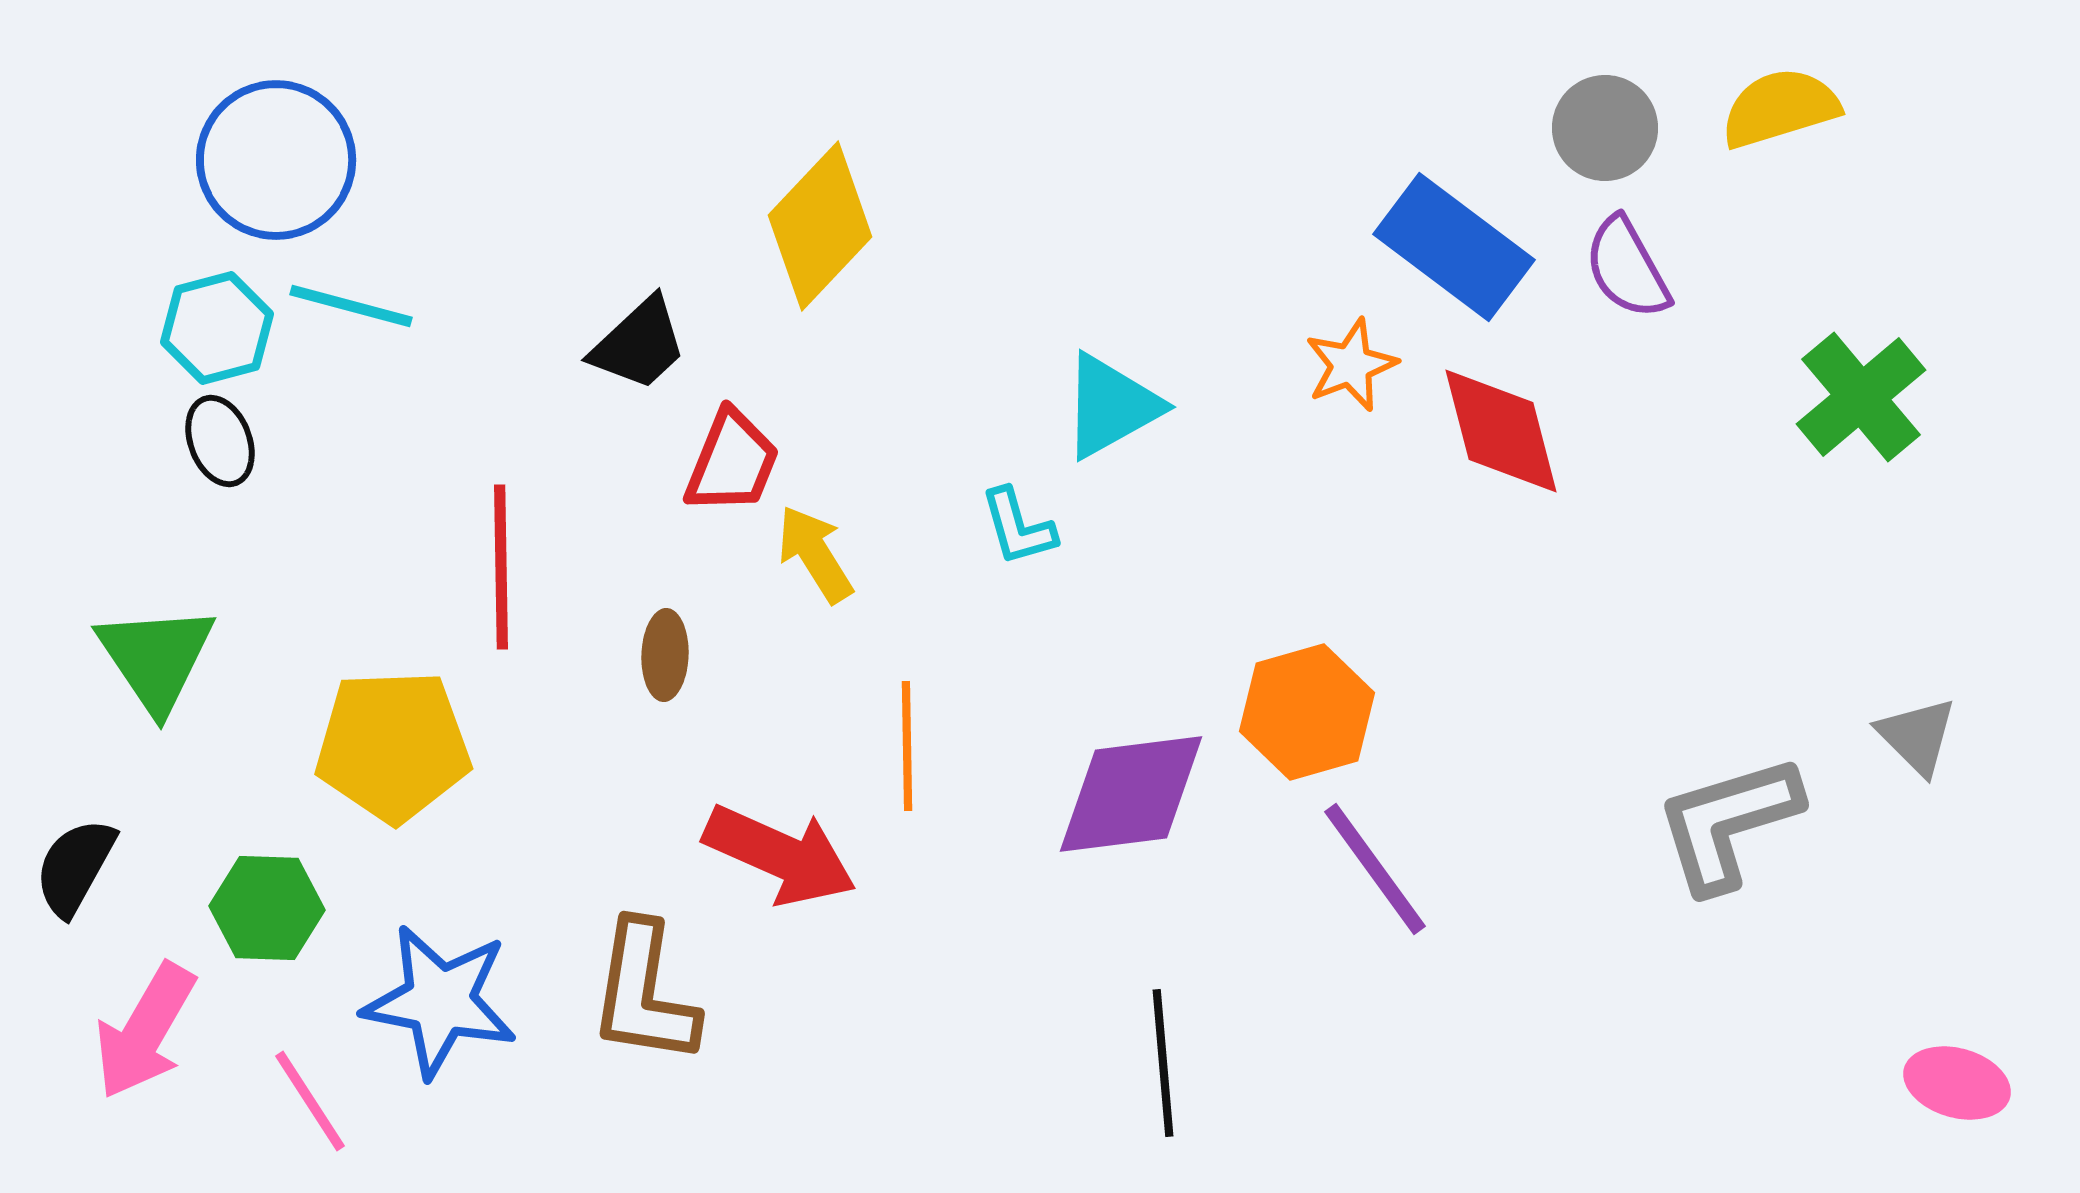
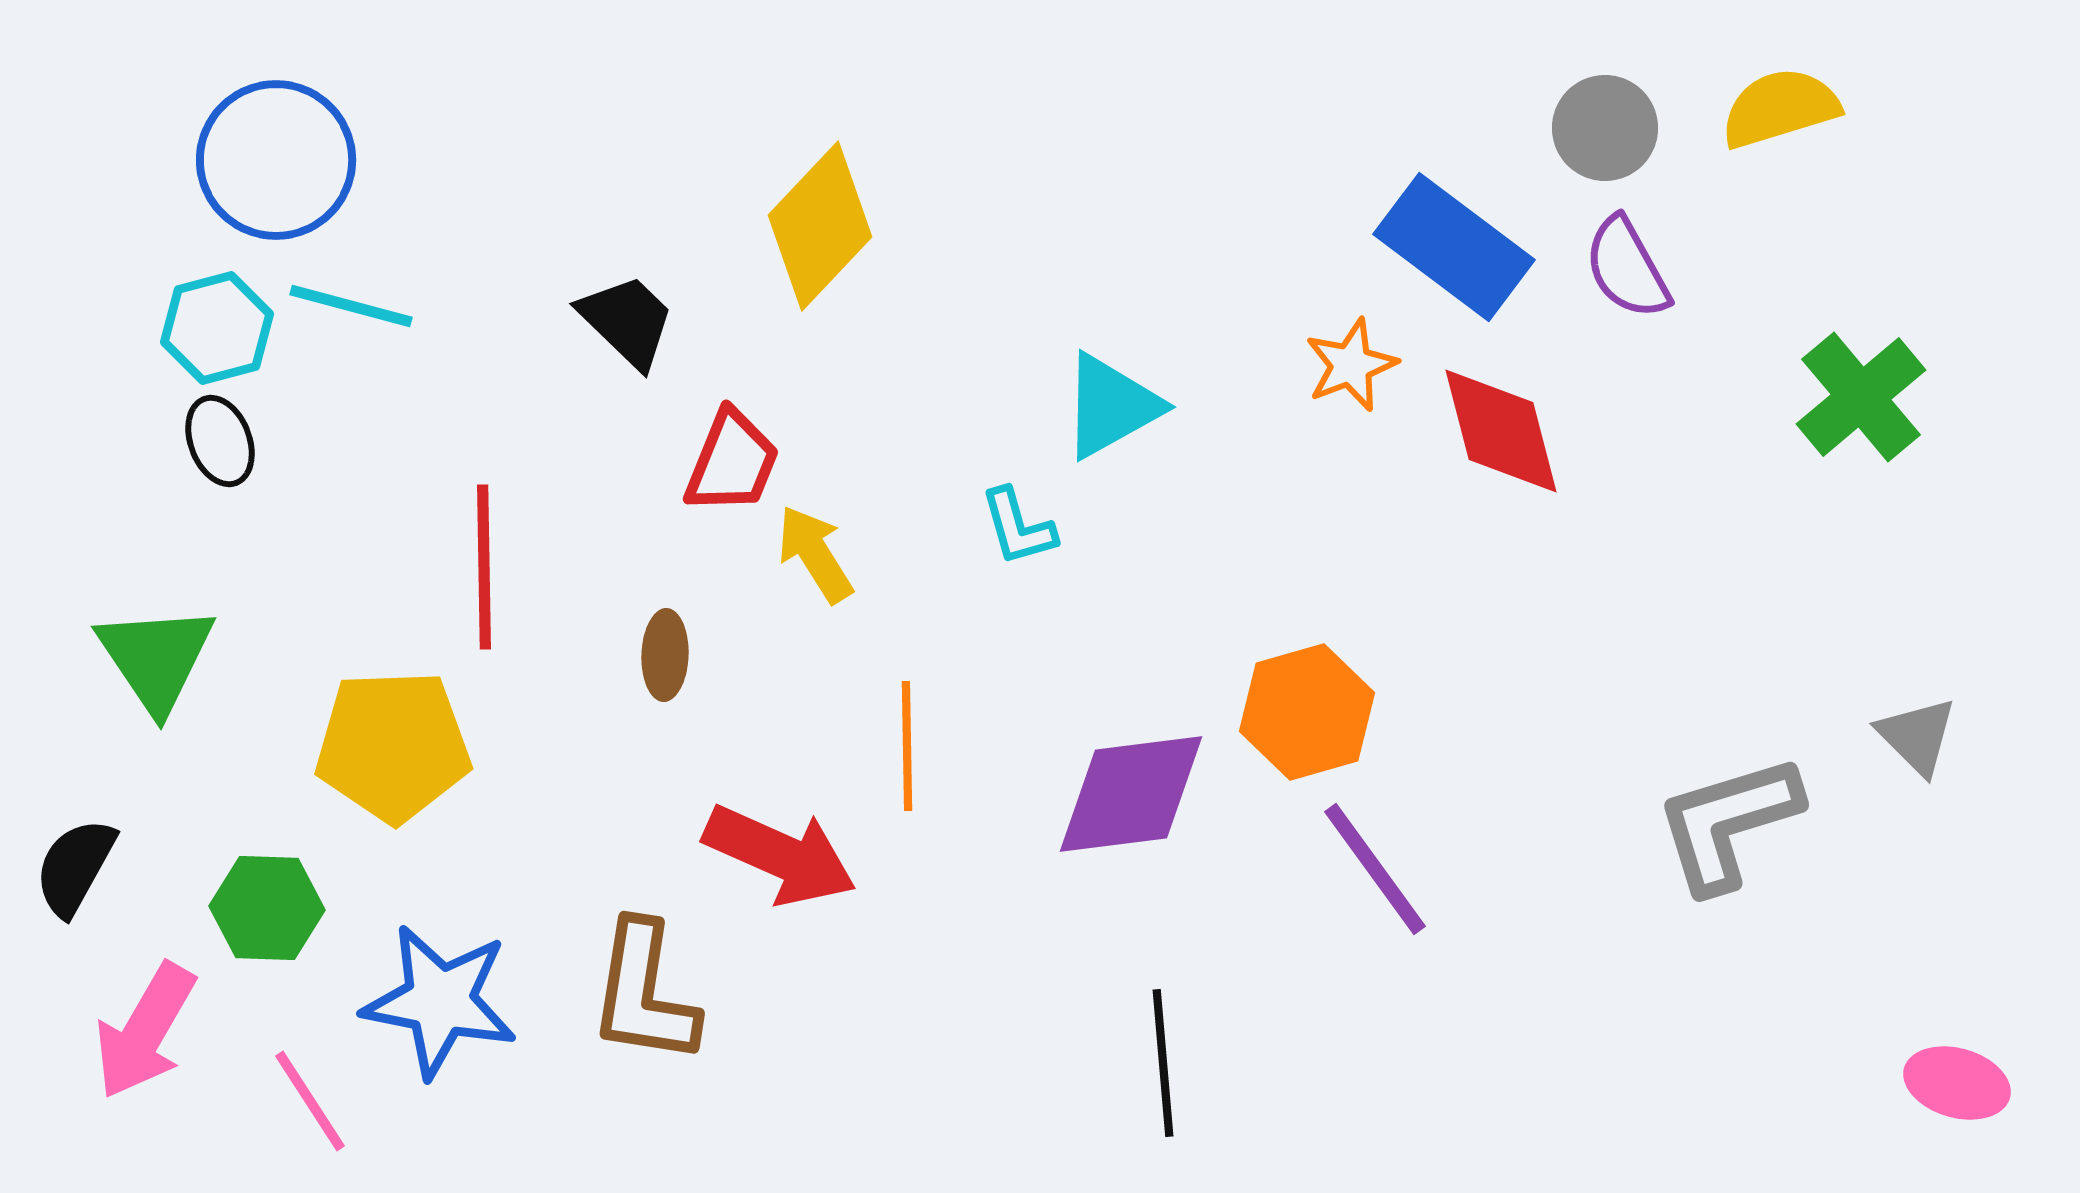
black trapezoid: moved 12 px left, 23 px up; rotated 93 degrees counterclockwise
red line: moved 17 px left
